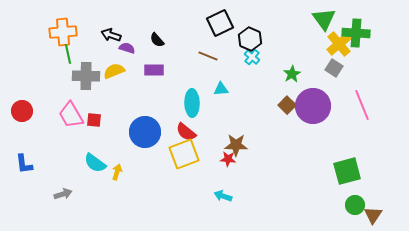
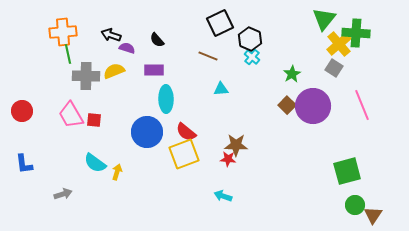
green triangle: rotated 15 degrees clockwise
cyan ellipse: moved 26 px left, 4 px up
blue circle: moved 2 px right
